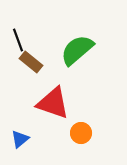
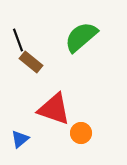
green semicircle: moved 4 px right, 13 px up
red triangle: moved 1 px right, 6 px down
